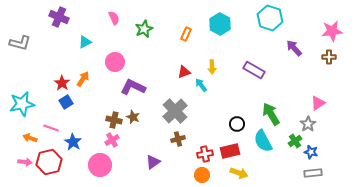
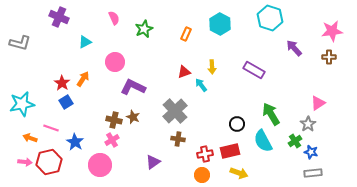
brown cross at (178, 139): rotated 24 degrees clockwise
blue star at (73, 142): moved 2 px right
